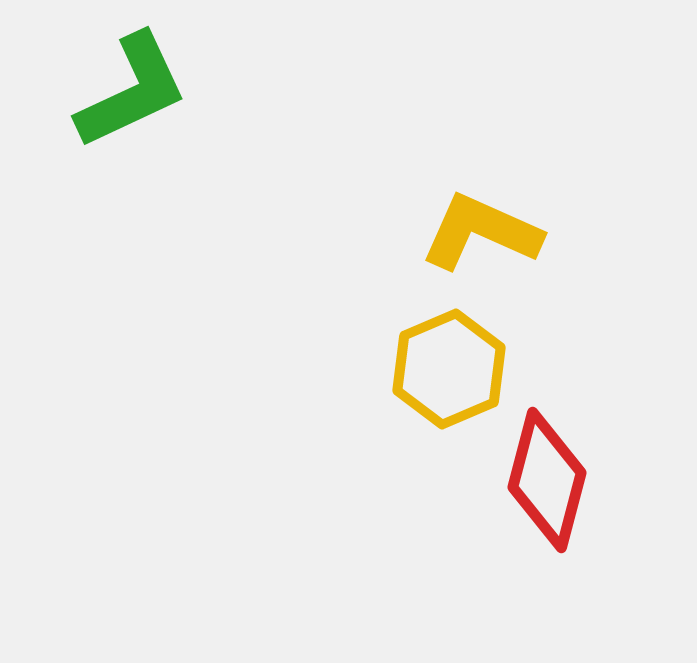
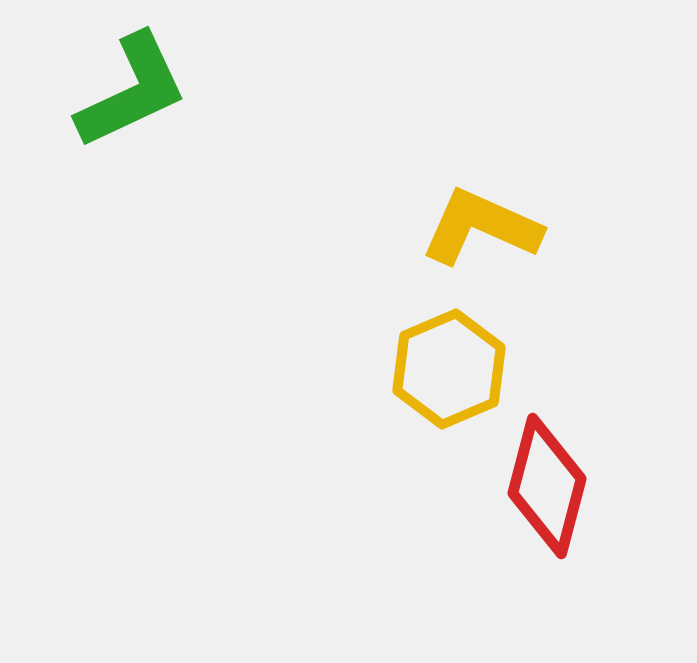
yellow L-shape: moved 5 px up
red diamond: moved 6 px down
